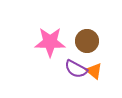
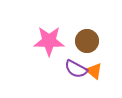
pink star: moved 1 px left, 1 px up
